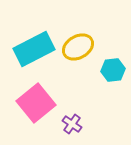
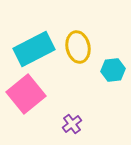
yellow ellipse: rotated 72 degrees counterclockwise
pink square: moved 10 px left, 9 px up
purple cross: rotated 18 degrees clockwise
